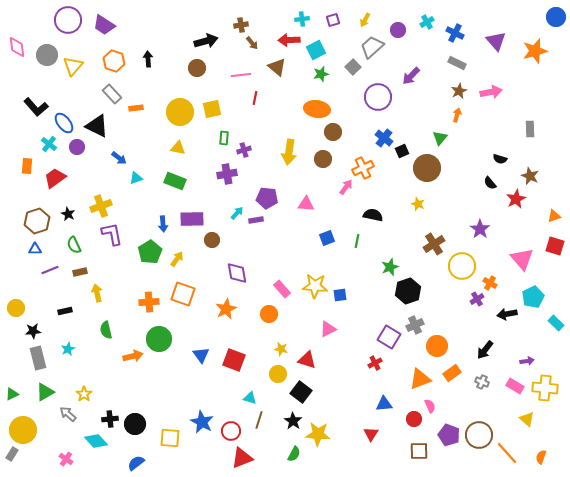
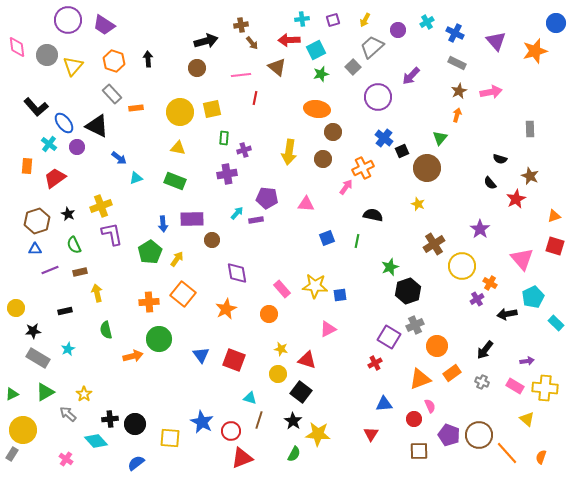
blue circle at (556, 17): moved 6 px down
orange square at (183, 294): rotated 20 degrees clockwise
gray rectangle at (38, 358): rotated 45 degrees counterclockwise
